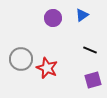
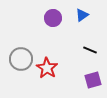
red star: rotated 10 degrees clockwise
